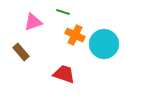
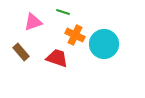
red trapezoid: moved 7 px left, 16 px up
